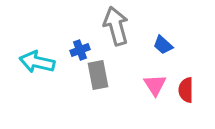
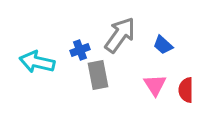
gray arrow: moved 4 px right, 9 px down; rotated 51 degrees clockwise
